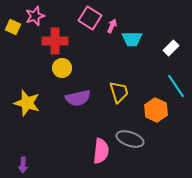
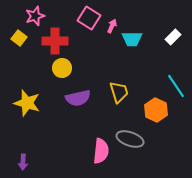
pink square: moved 1 px left
yellow square: moved 6 px right, 11 px down; rotated 14 degrees clockwise
white rectangle: moved 2 px right, 11 px up
purple arrow: moved 3 px up
